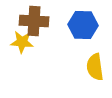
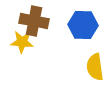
brown cross: rotated 8 degrees clockwise
